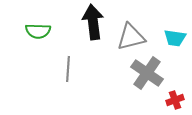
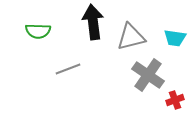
gray line: rotated 65 degrees clockwise
gray cross: moved 1 px right, 2 px down
